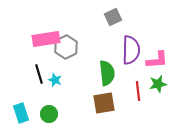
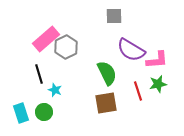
gray square: moved 1 px right, 1 px up; rotated 24 degrees clockwise
pink rectangle: rotated 32 degrees counterclockwise
purple semicircle: rotated 120 degrees clockwise
green semicircle: rotated 20 degrees counterclockwise
cyan star: moved 10 px down
red line: rotated 12 degrees counterclockwise
brown square: moved 2 px right
green circle: moved 5 px left, 2 px up
